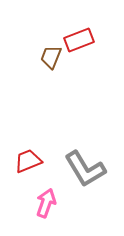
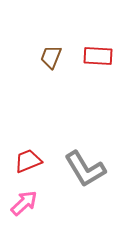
red rectangle: moved 19 px right, 16 px down; rotated 24 degrees clockwise
pink arrow: moved 22 px left; rotated 28 degrees clockwise
